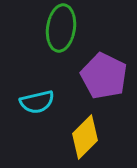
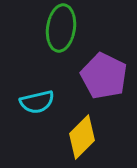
yellow diamond: moved 3 px left
